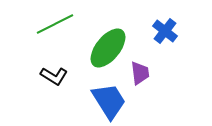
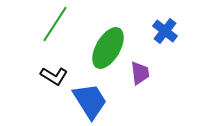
green line: rotated 30 degrees counterclockwise
green ellipse: rotated 9 degrees counterclockwise
blue trapezoid: moved 19 px left
